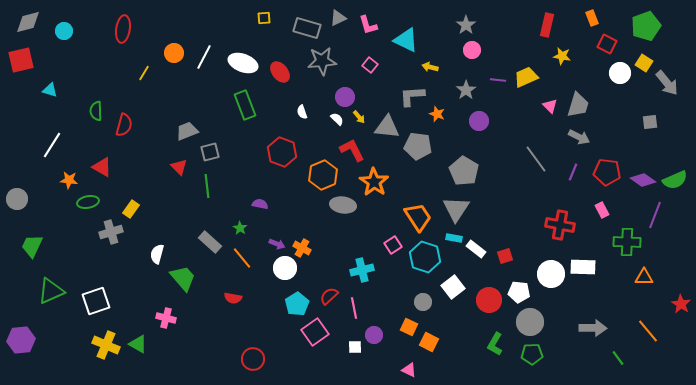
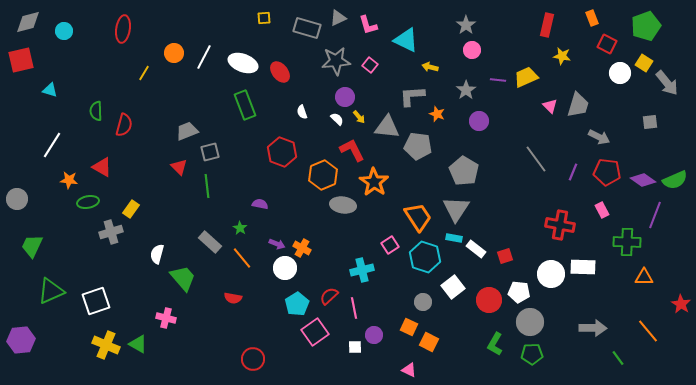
gray star at (322, 61): moved 14 px right
gray arrow at (579, 137): moved 20 px right
pink square at (393, 245): moved 3 px left
